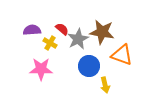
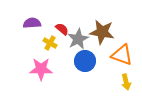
purple semicircle: moved 7 px up
blue circle: moved 4 px left, 5 px up
yellow arrow: moved 21 px right, 3 px up
